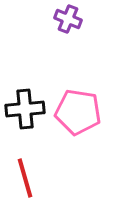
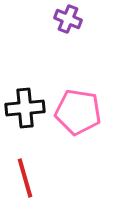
black cross: moved 1 px up
